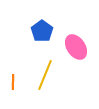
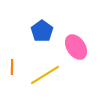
yellow line: rotated 36 degrees clockwise
orange line: moved 1 px left, 15 px up
